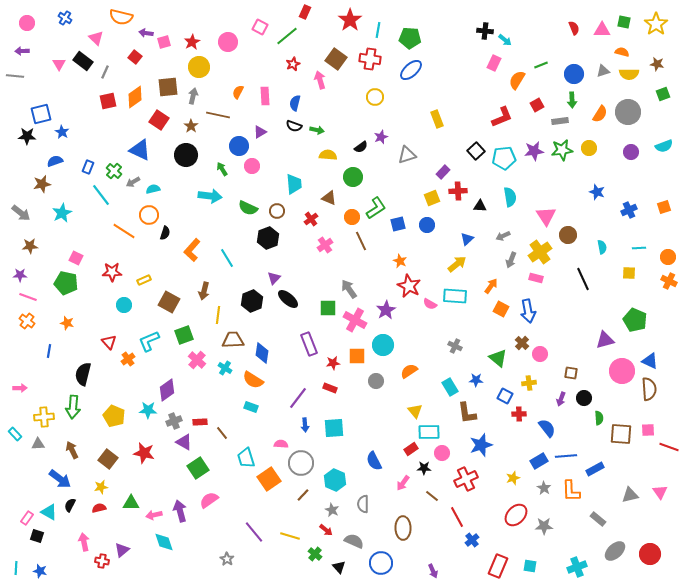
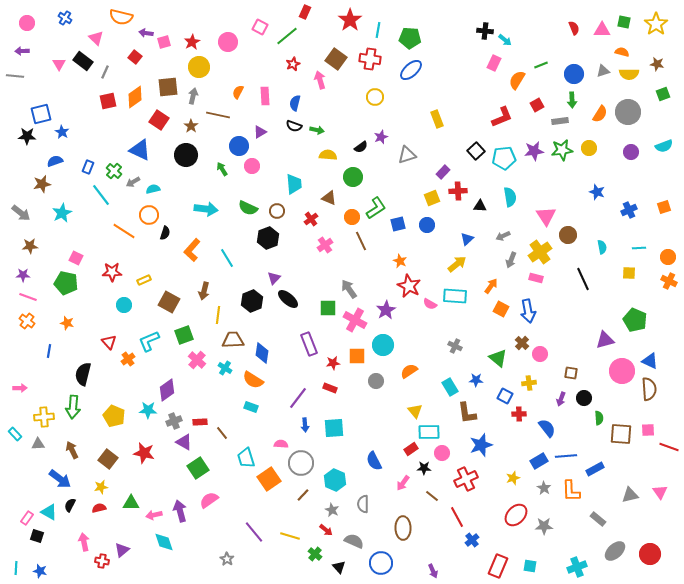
cyan arrow at (210, 196): moved 4 px left, 13 px down
purple star at (20, 275): moved 3 px right
